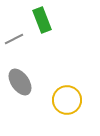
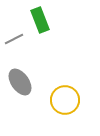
green rectangle: moved 2 px left
yellow circle: moved 2 px left
